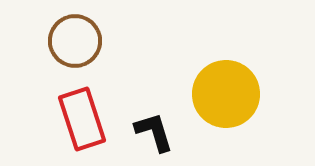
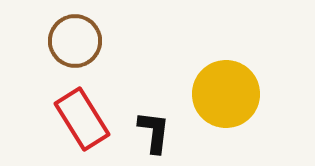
red rectangle: rotated 14 degrees counterclockwise
black L-shape: rotated 24 degrees clockwise
